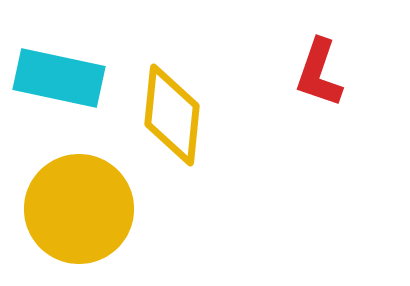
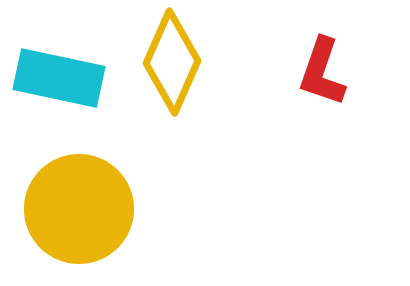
red L-shape: moved 3 px right, 1 px up
yellow diamond: moved 53 px up; rotated 18 degrees clockwise
